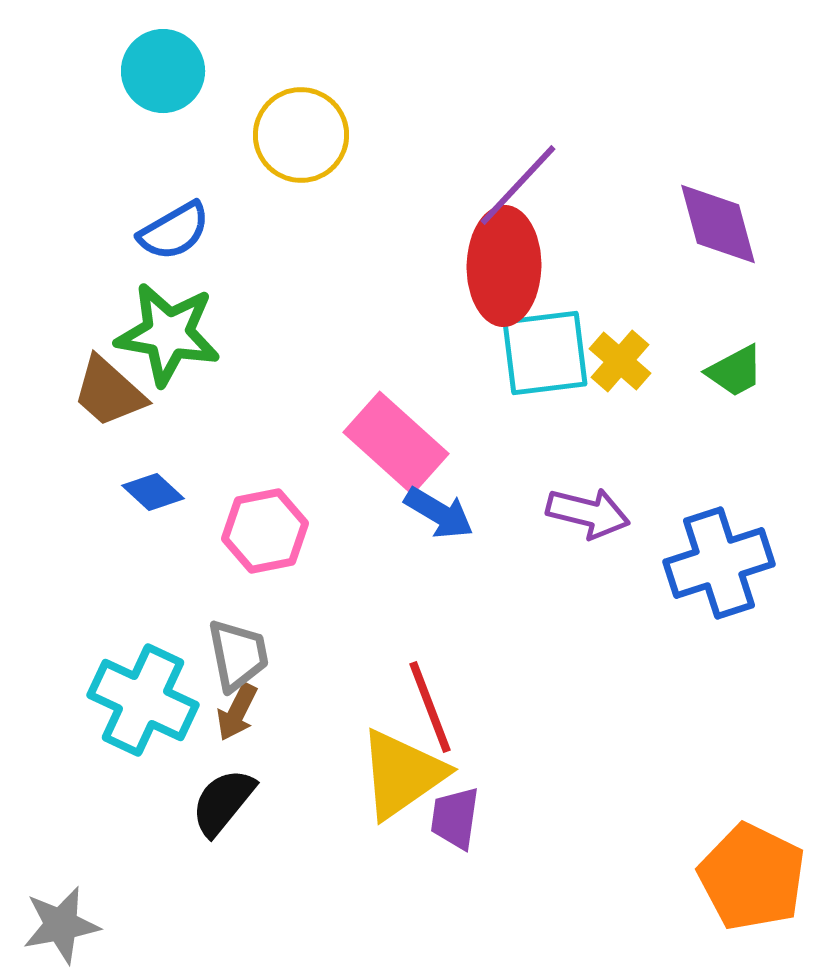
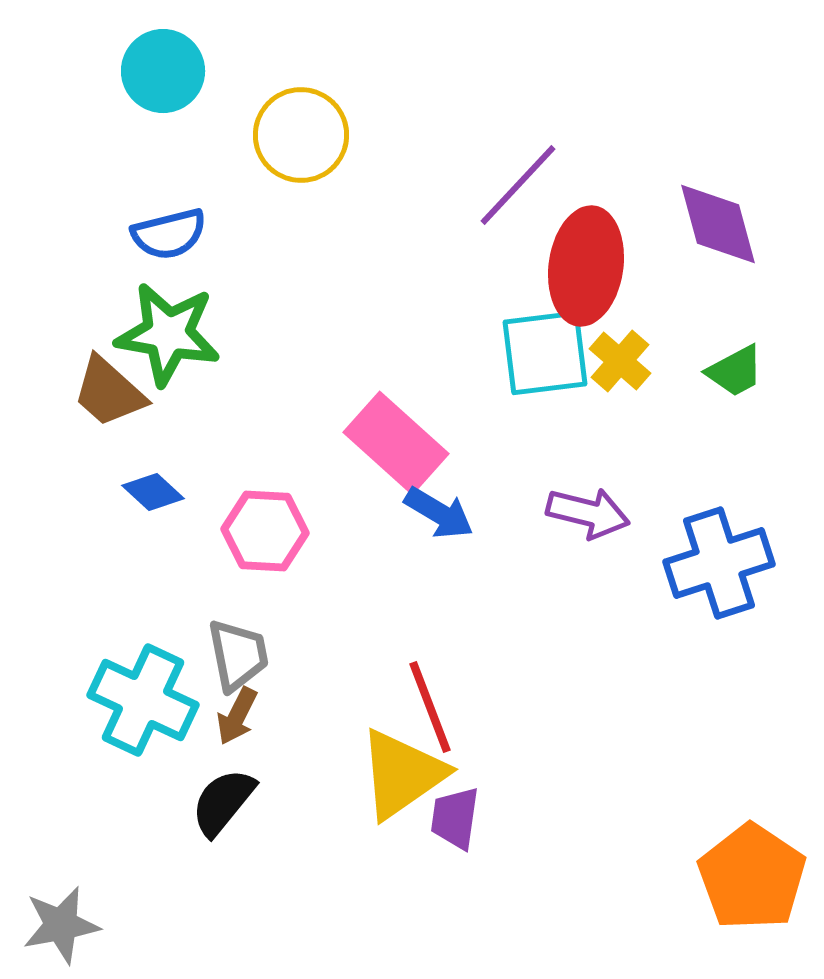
blue semicircle: moved 5 px left, 3 px down; rotated 16 degrees clockwise
red ellipse: moved 82 px right; rotated 7 degrees clockwise
pink hexagon: rotated 14 degrees clockwise
brown arrow: moved 4 px down
orange pentagon: rotated 8 degrees clockwise
